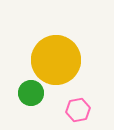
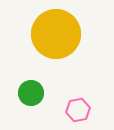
yellow circle: moved 26 px up
